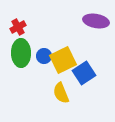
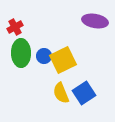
purple ellipse: moved 1 px left
red cross: moved 3 px left
blue square: moved 20 px down
